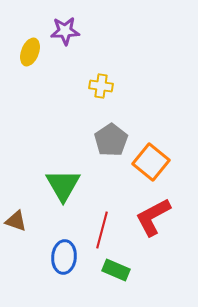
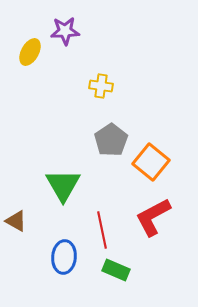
yellow ellipse: rotated 8 degrees clockwise
brown triangle: rotated 10 degrees clockwise
red line: rotated 27 degrees counterclockwise
